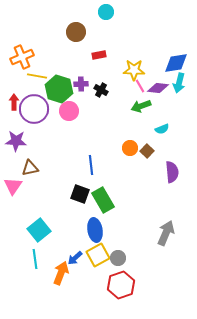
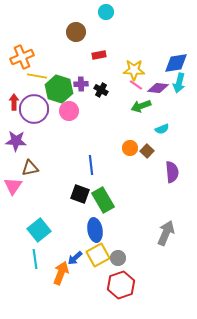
pink line: moved 4 px left, 1 px up; rotated 24 degrees counterclockwise
